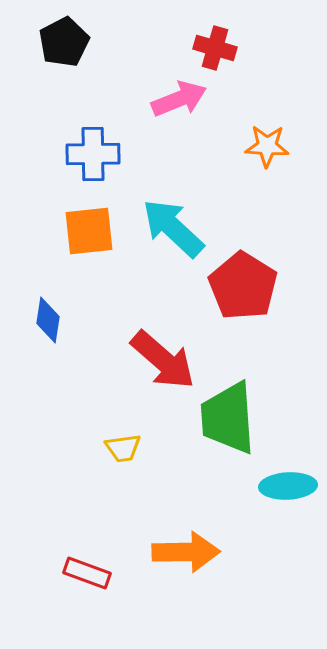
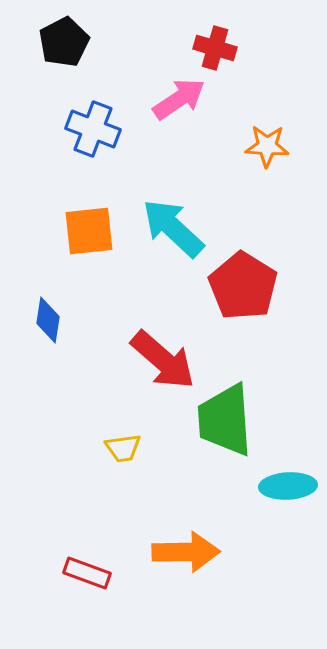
pink arrow: rotated 12 degrees counterclockwise
blue cross: moved 25 px up; rotated 22 degrees clockwise
green trapezoid: moved 3 px left, 2 px down
